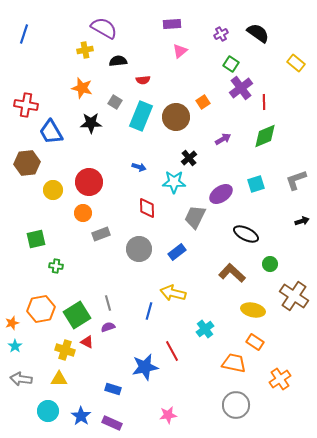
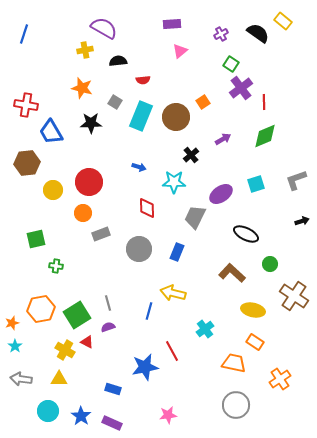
yellow rectangle at (296, 63): moved 13 px left, 42 px up
black cross at (189, 158): moved 2 px right, 3 px up
blue rectangle at (177, 252): rotated 30 degrees counterclockwise
yellow cross at (65, 350): rotated 12 degrees clockwise
